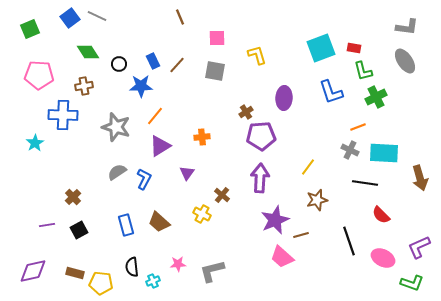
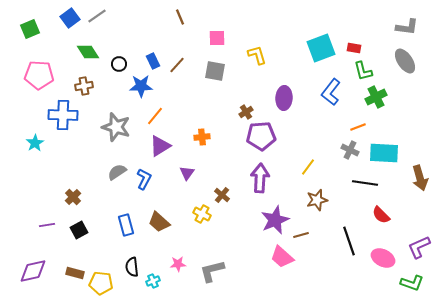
gray line at (97, 16): rotated 60 degrees counterclockwise
blue L-shape at (331, 92): rotated 56 degrees clockwise
